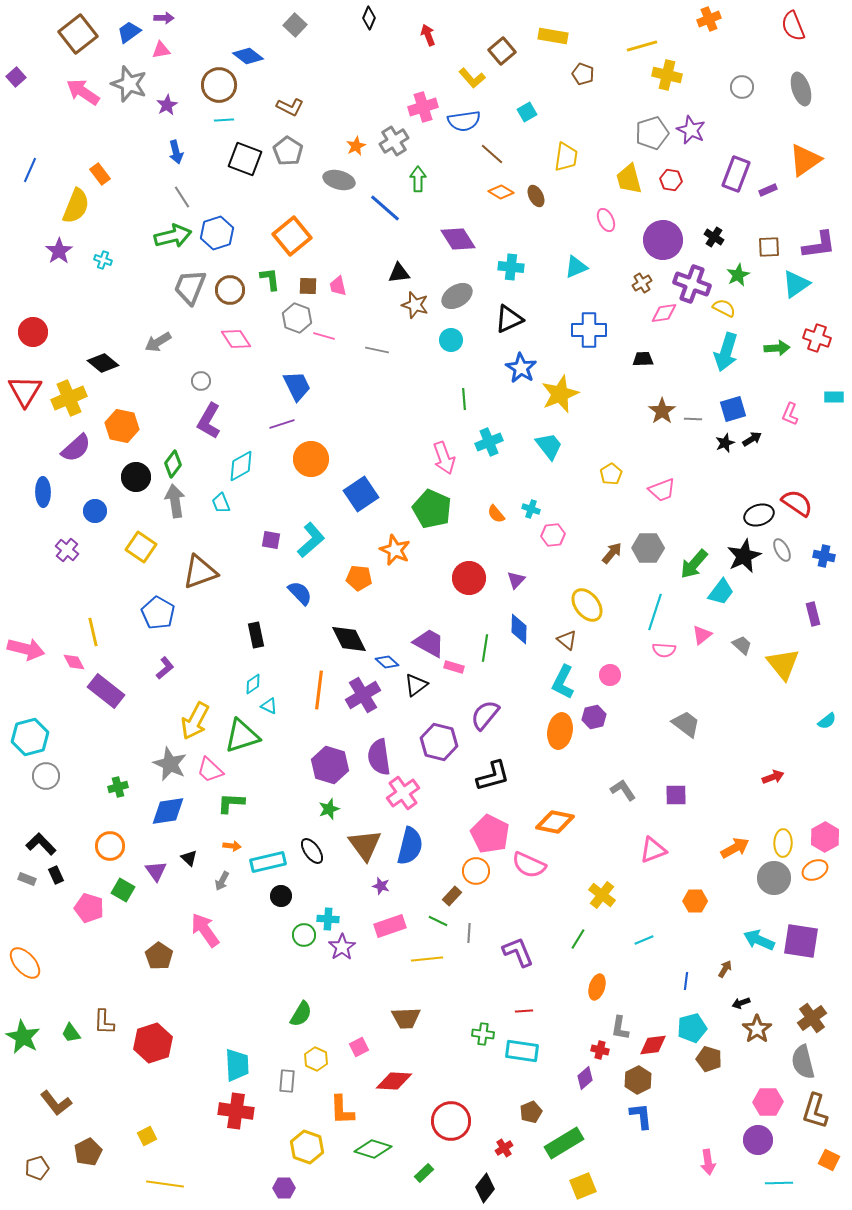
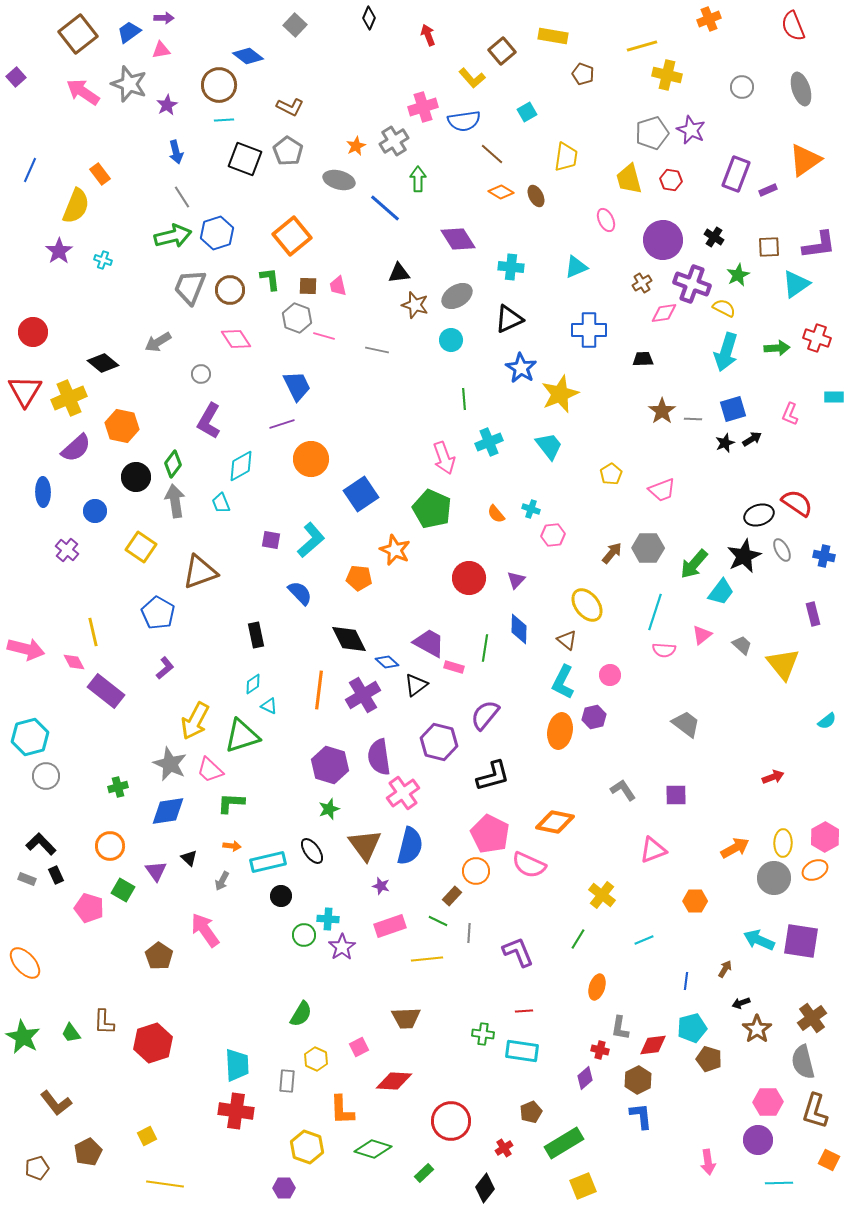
gray circle at (201, 381): moved 7 px up
